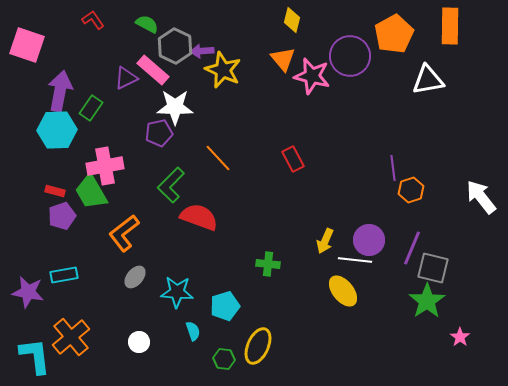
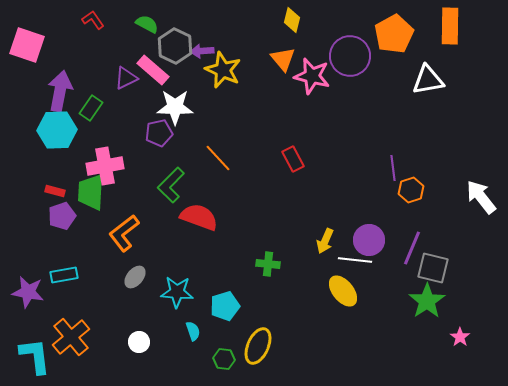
green trapezoid at (91, 192): rotated 33 degrees clockwise
